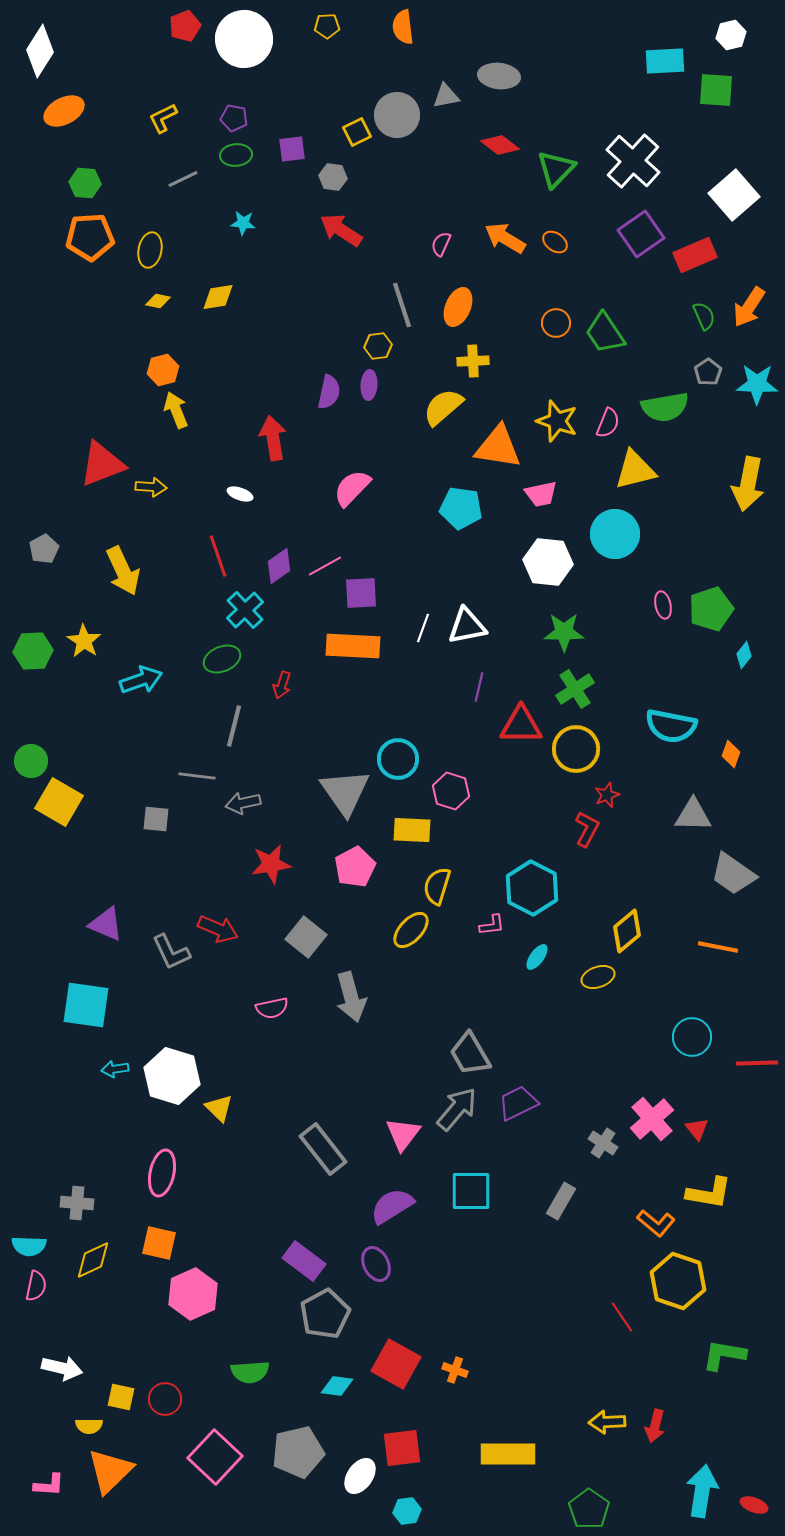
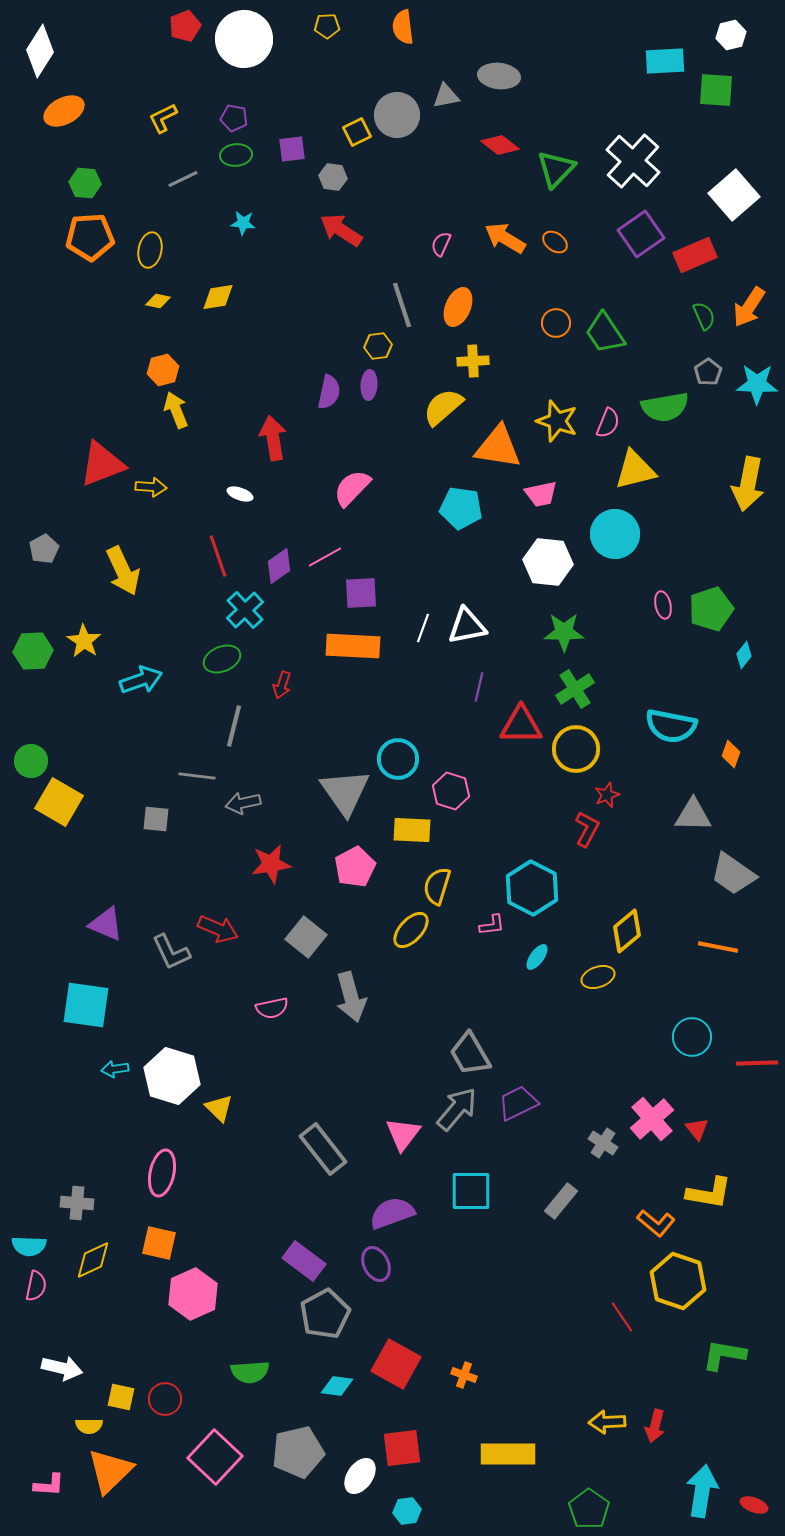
pink line at (325, 566): moved 9 px up
gray rectangle at (561, 1201): rotated 9 degrees clockwise
purple semicircle at (392, 1206): moved 7 px down; rotated 12 degrees clockwise
orange cross at (455, 1370): moved 9 px right, 5 px down
